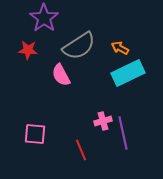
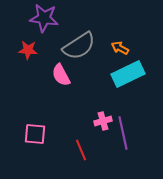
purple star: rotated 28 degrees counterclockwise
cyan rectangle: moved 1 px down
